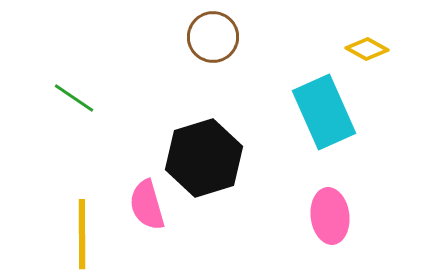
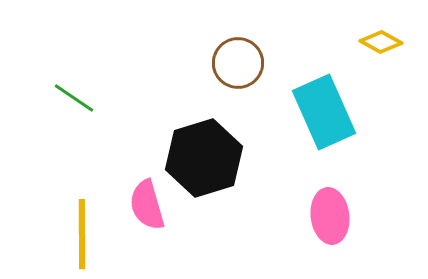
brown circle: moved 25 px right, 26 px down
yellow diamond: moved 14 px right, 7 px up
